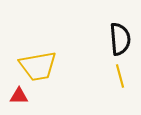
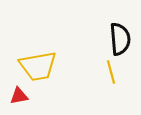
yellow line: moved 9 px left, 4 px up
red triangle: rotated 12 degrees counterclockwise
